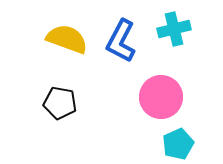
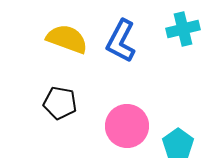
cyan cross: moved 9 px right
pink circle: moved 34 px left, 29 px down
cyan pentagon: rotated 12 degrees counterclockwise
